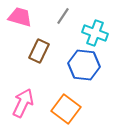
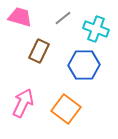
gray line: moved 2 px down; rotated 18 degrees clockwise
cyan cross: moved 1 px right, 4 px up
blue hexagon: rotated 8 degrees counterclockwise
